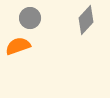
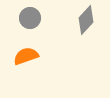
orange semicircle: moved 8 px right, 10 px down
